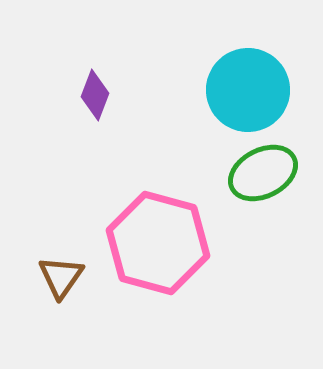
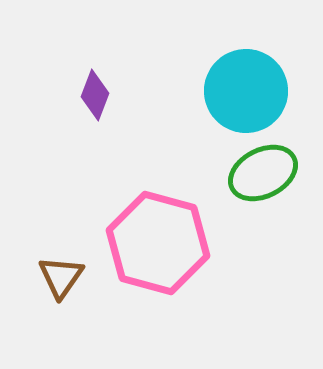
cyan circle: moved 2 px left, 1 px down
